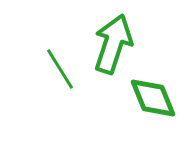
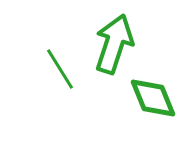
green arrow: moved 1 px right
